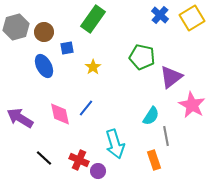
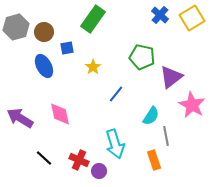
blue line: moved 30 px right, 14 px up
purple circle: moved 1 px right
